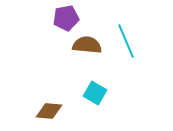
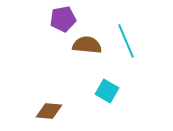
purple pentagon: moved 3 px left, 1 px down
cyan square: moved 12 px right, 2 px up
